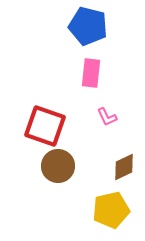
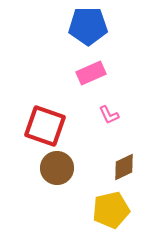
blue pentagon: rotated 15 degrees counterclockwise
pink rectangle: rotated 60 degrees clockwise
pink L-shape: moved 2 px right, 2 px up
brown circle: moved 1 px left, 2 px down
